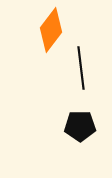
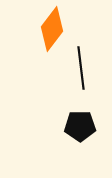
orange diamond: moved 1 px right, 1 px up
